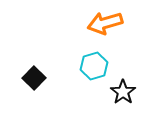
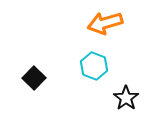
cyan hexagon: rotated 24 degrees counterclockwise
black star: moved 3 px right, 6 px down
